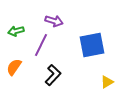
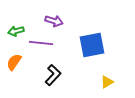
purple line: moved 2 px up; rotated 70 degrees clockwise
orange semicircle: moved 5 px up
